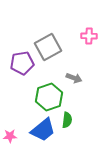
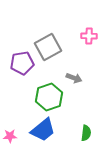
green semicircle: moved 19 px right, 13 px down
